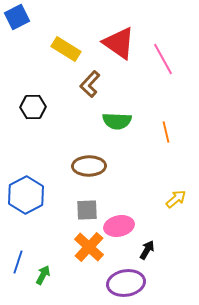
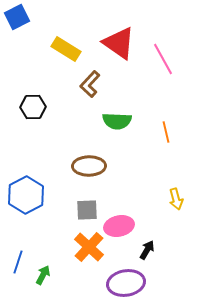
yellow arrow: rotated 115 degrees clockwise
